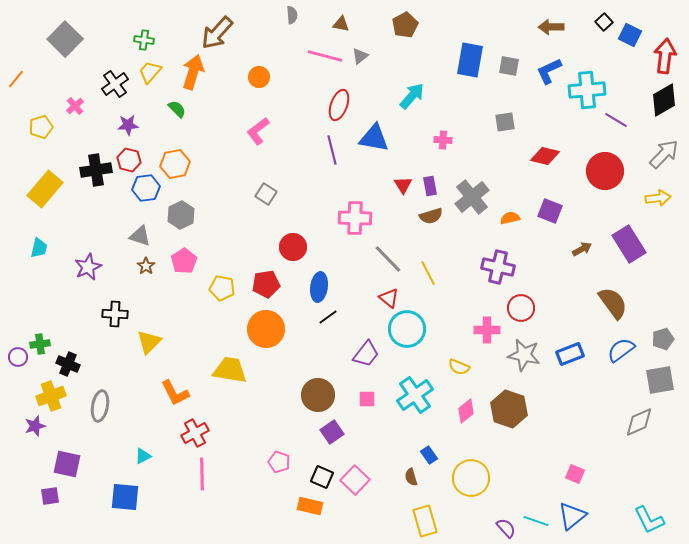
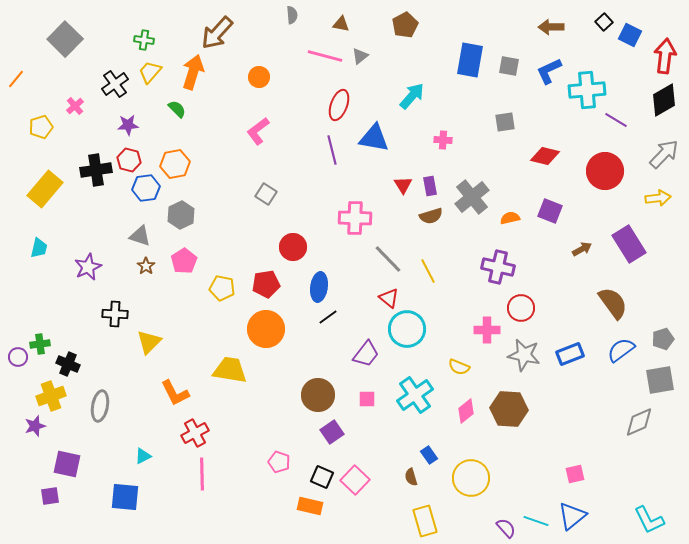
yellow line at (428, 273): moved 2 px up
brown hexagon at (509, 409): rotated 15 degrees counterclockwise
pink square at (575, 474): rotated 36 degrees counterclockwise
